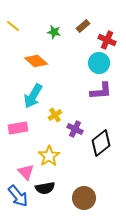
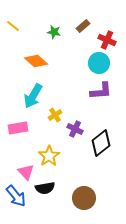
blue arrow: moved 2 px left
